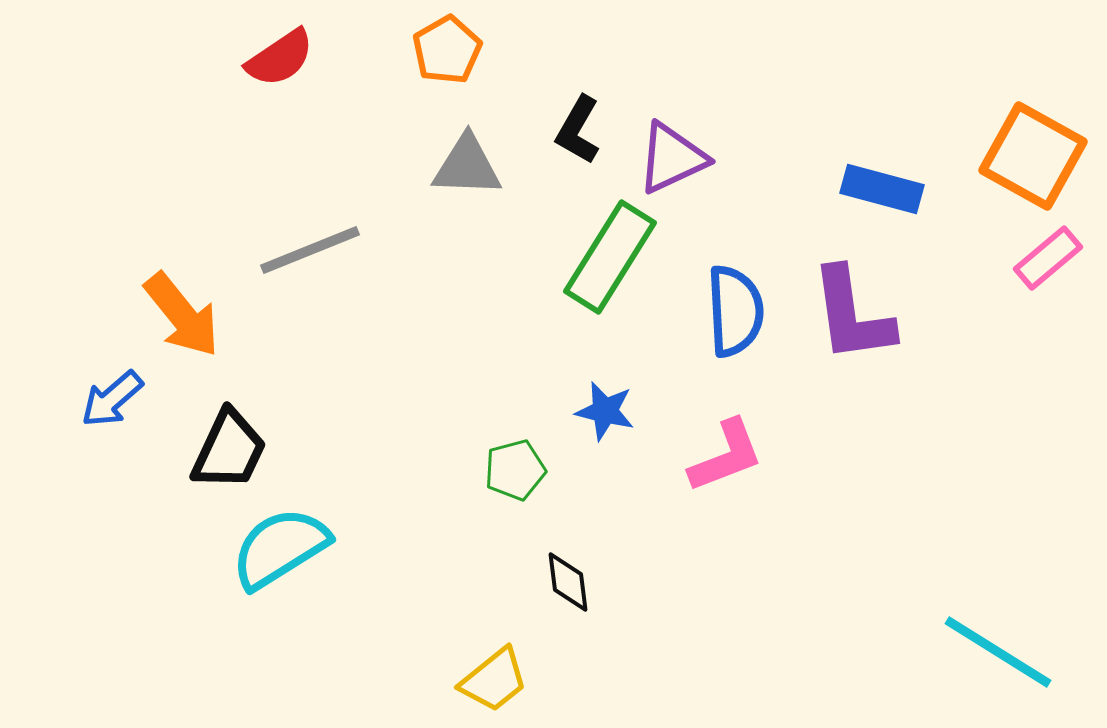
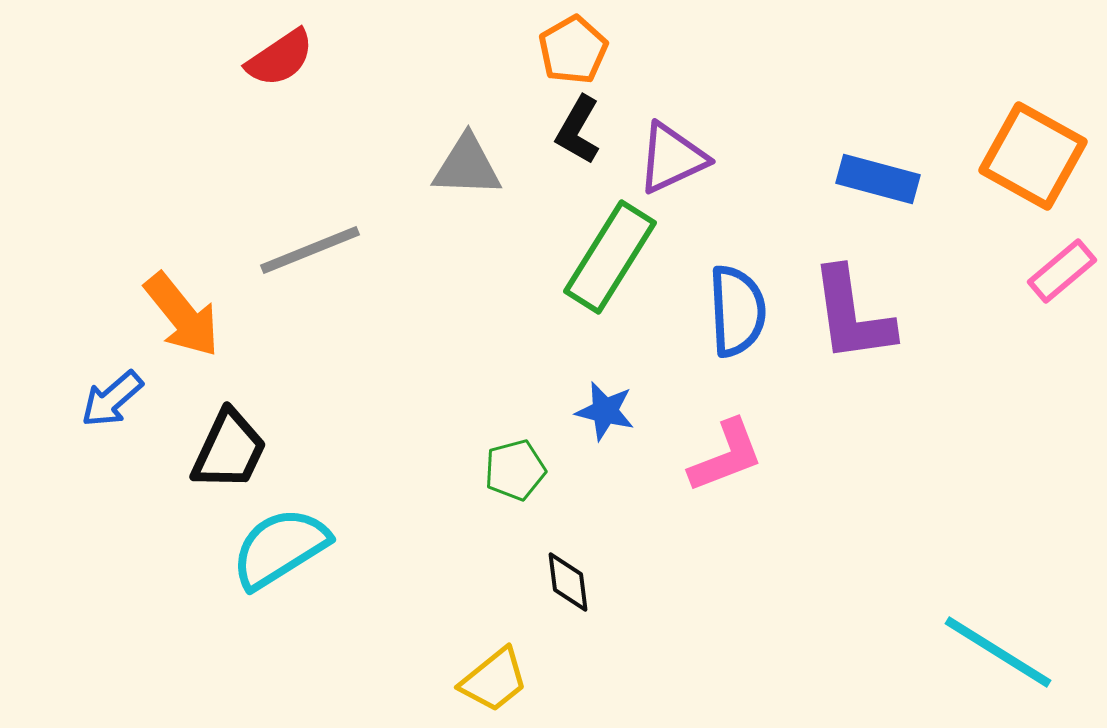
orange pentagon: moved 126 px right
blue rectangle: moved 4 px left, 10 px up
pink rectangle: moved 14 px right, 13 px down
blue semicircle: moved 2 px right
